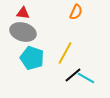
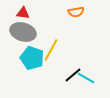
orange semicircle: rotated 56 degrees clockwise
yellow line: moved 14 px left, 3 px up
